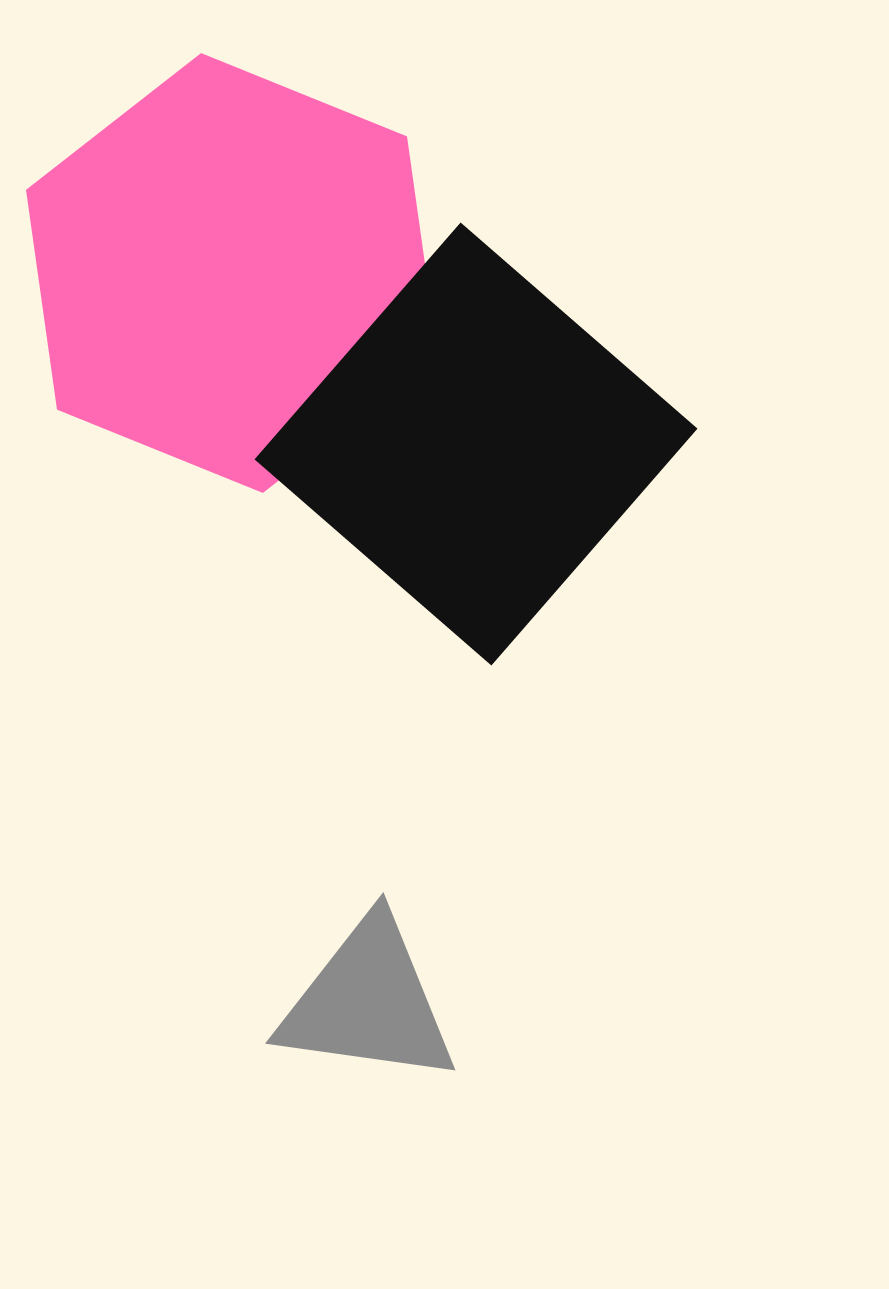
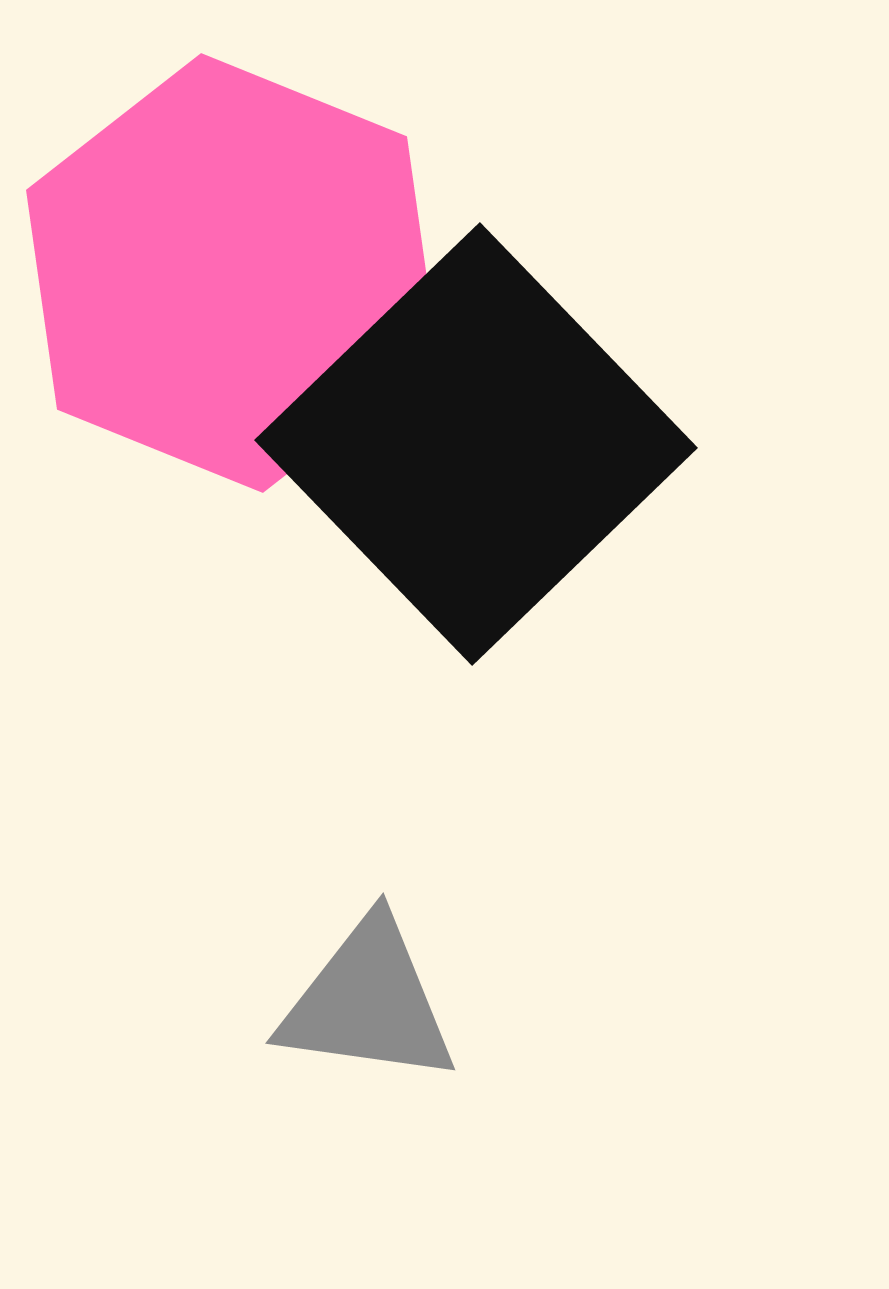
black square: rotated 5 degrees clockwise
